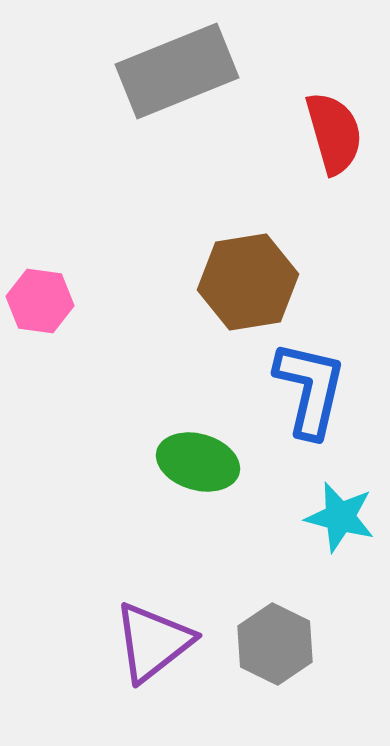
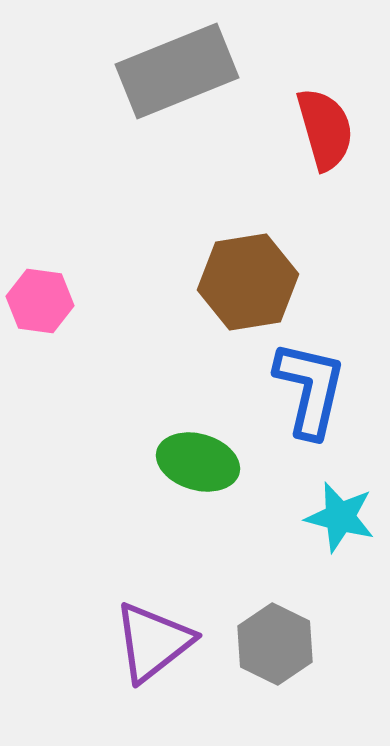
red semicircle: moved 9 px left, 4 px up
